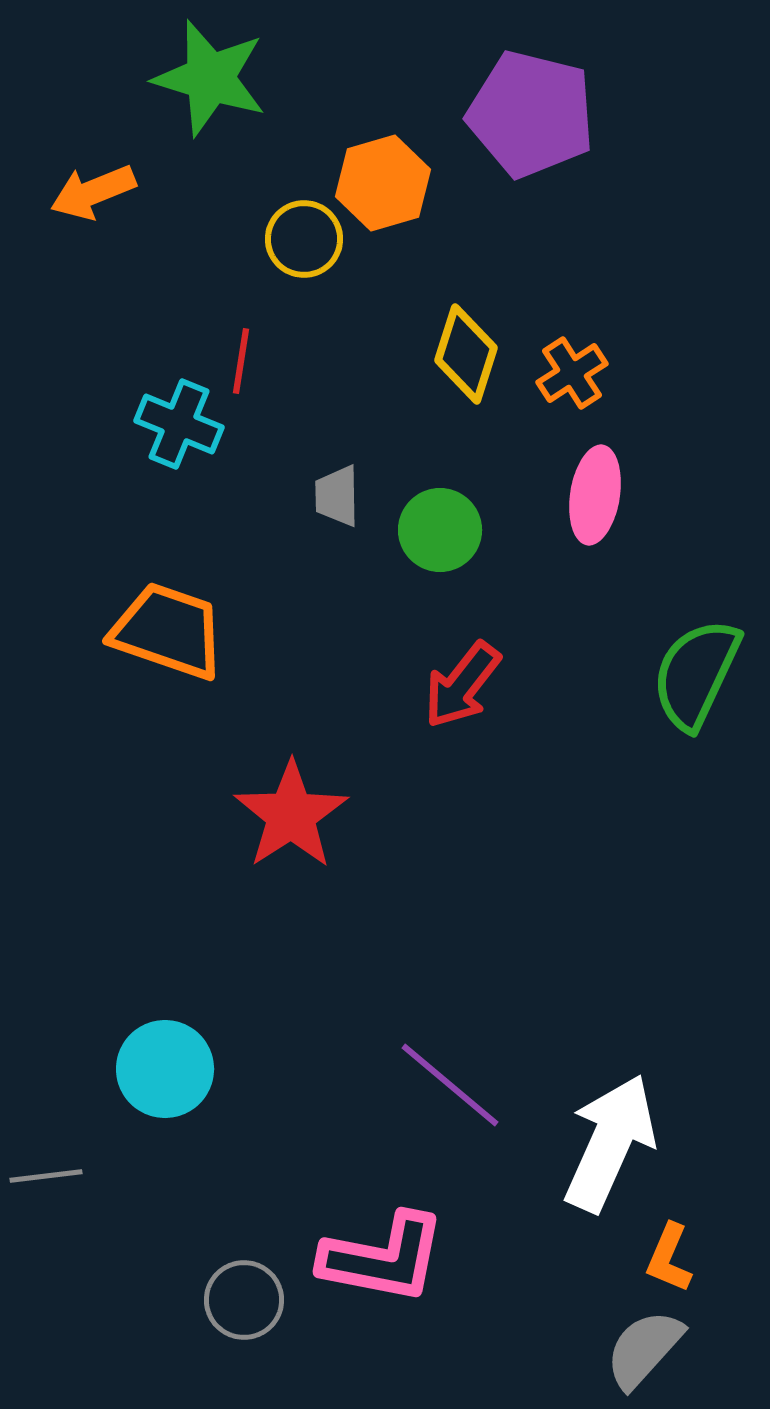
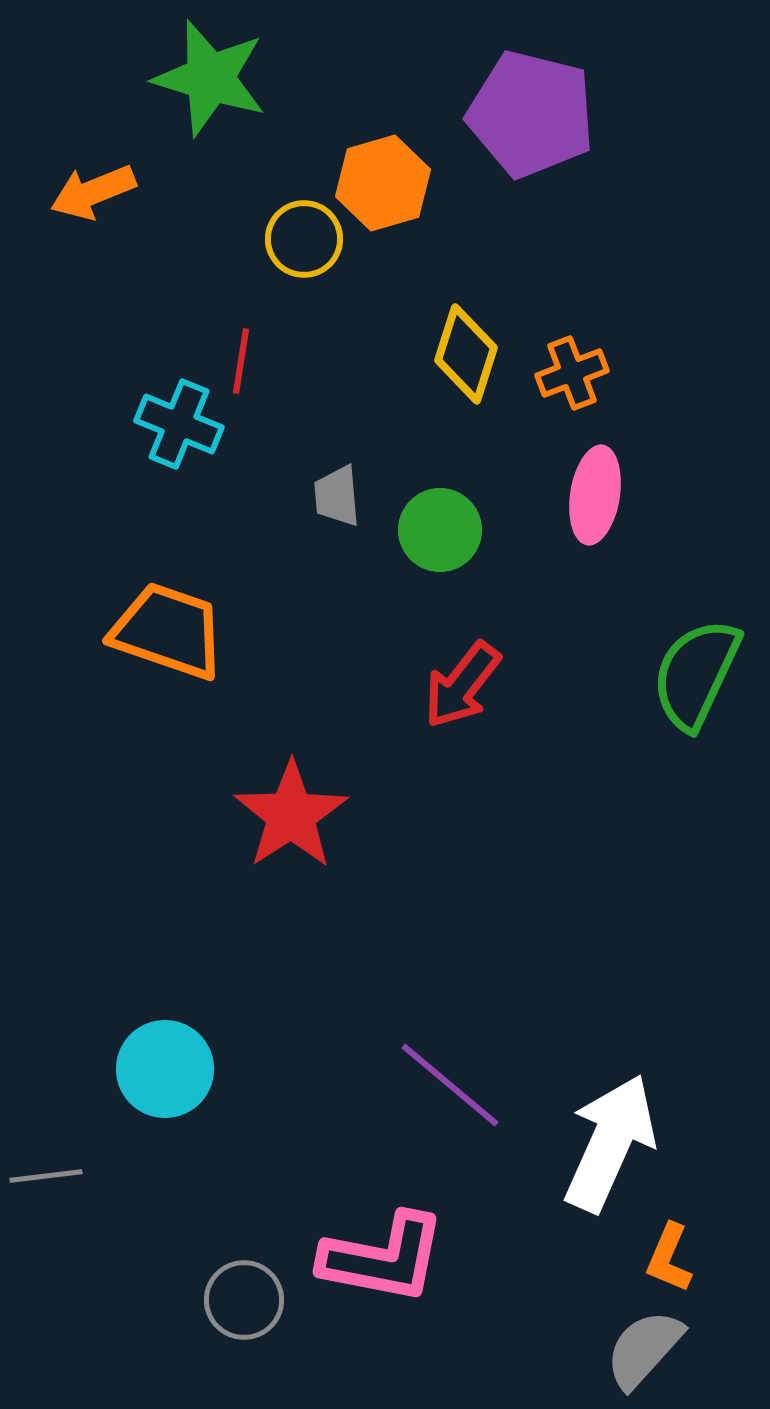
orange cross: rotated 12 degrees clockwise
gray trapezoid: rotated 4 degrees counterclockwise
